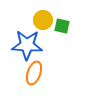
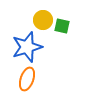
blue star: moved 2 px down; rotated 20 degrees counterclockwise
orange ellipse: moved 7 px left, 6 px down
